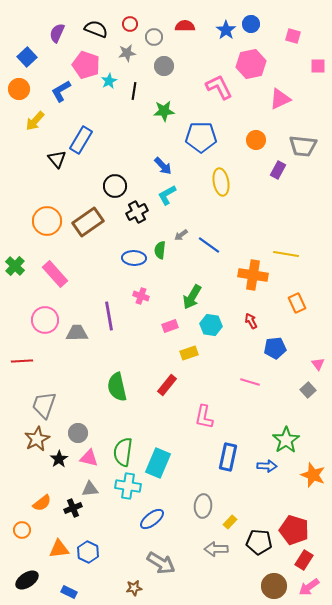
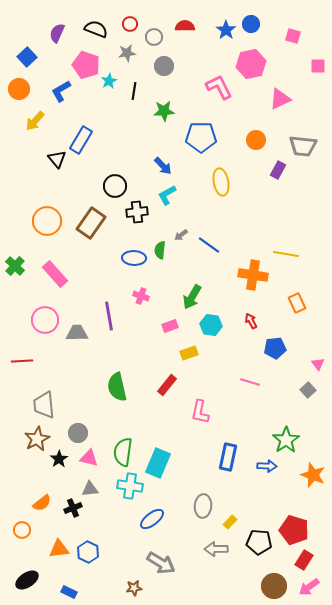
black cross at (137, 212): rotated 20 degrees clockwise
brown rectangle at (88, 222): moved 3 px right, 1 px down; rotated 20 degrees counterclockwise
gray trapezoid at (44, 405): rotated 24 degrees counterclockwise
pink L-shape at (204, 417): moved 4 px left, 5 px up
cyan cross at (128, 486): moved 2 px right
